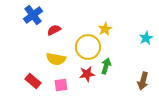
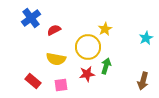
blue cross: moved 2 px left, 3 px down
